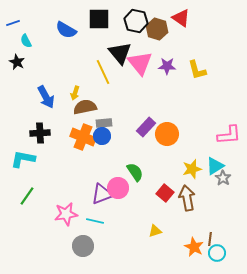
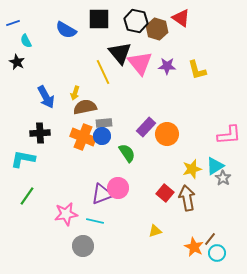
green semicircle: moved 8 px left, 19 px up
brown line: rotated 32 degrees clockwise
